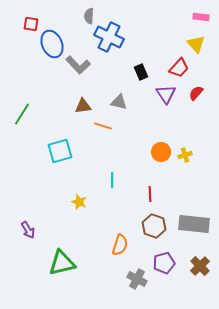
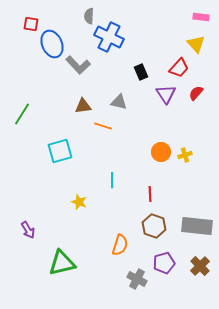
gray rectangle: moved 3 px right, 2 px down
